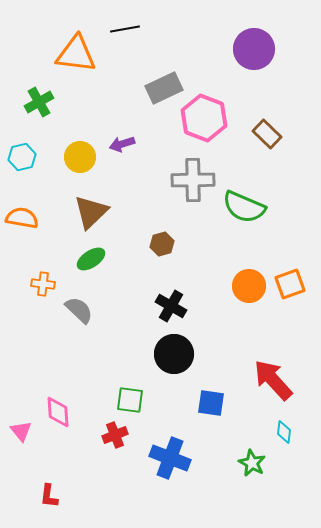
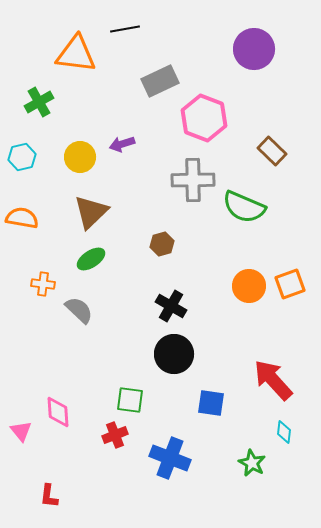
gray rectangle: moved 4 px left, 7 px up
brown rectangle: moved 5 px right, 17 px down
